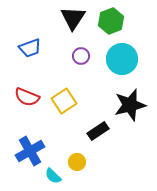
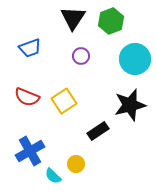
cyan circle: moved 13 px right
yellow circle: moved 1 px left, 2 px down
